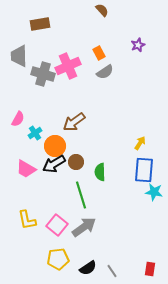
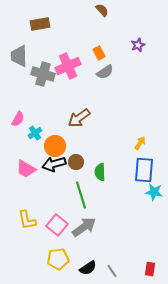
brown arrow: moved 5 px right, 4 px up
black arrow: rotated 15 degrees clockwise
